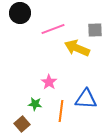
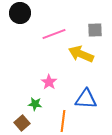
pink line: moved 1 px right, 5 px down
yellow arrow: moved 4 px right, 6 px down
orange line: moved 2 px right, 10 px down
brown square: moved 1 px up
